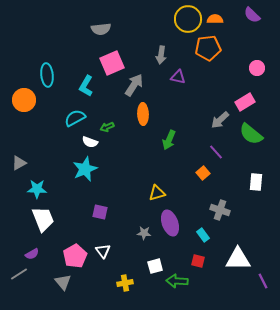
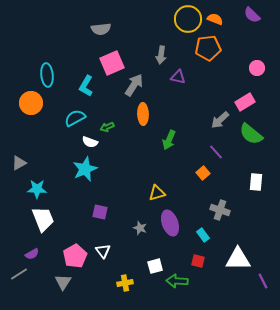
orange semicircle at (215, 19): rotated 21 degrees clockwise
orange circle at (24, 100): moved 7 px right, 3 px down
gray star at (144, 233): moved 4 px left, 5 px up; rotated 16 degrees clockwise
gray triangle at (63, 282): rotated 12 degrees clockwise
